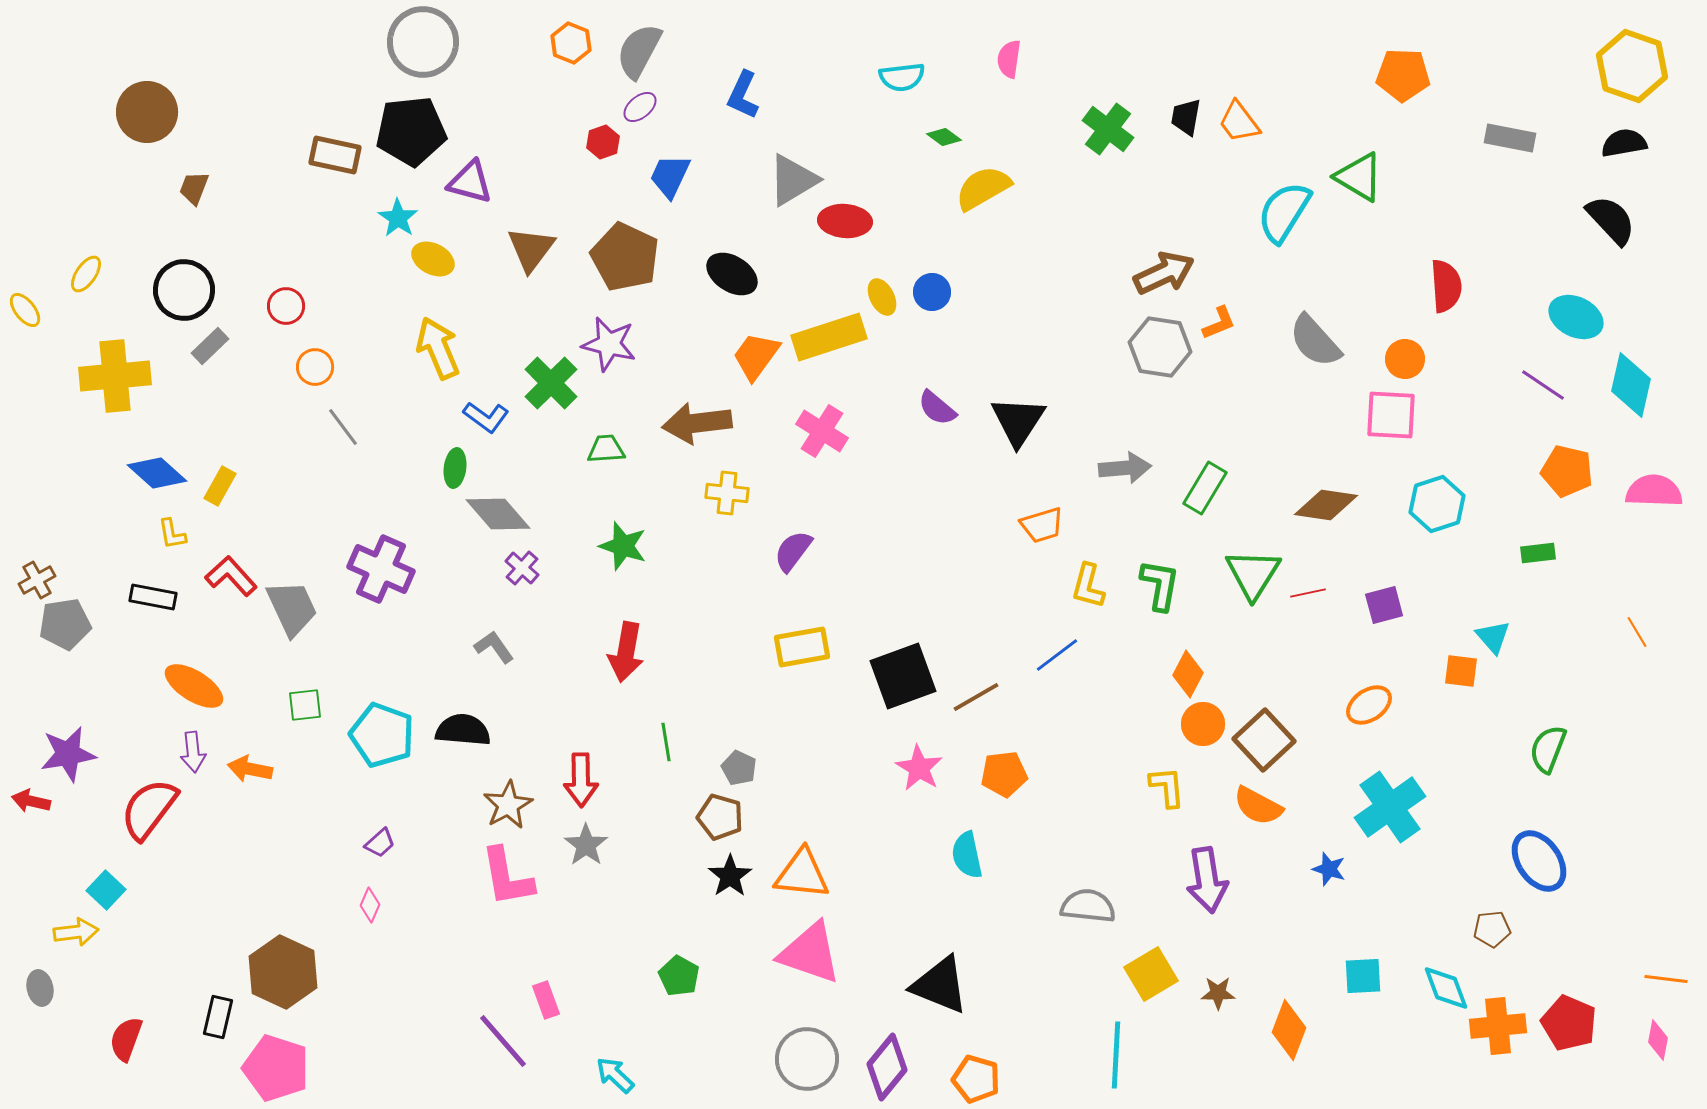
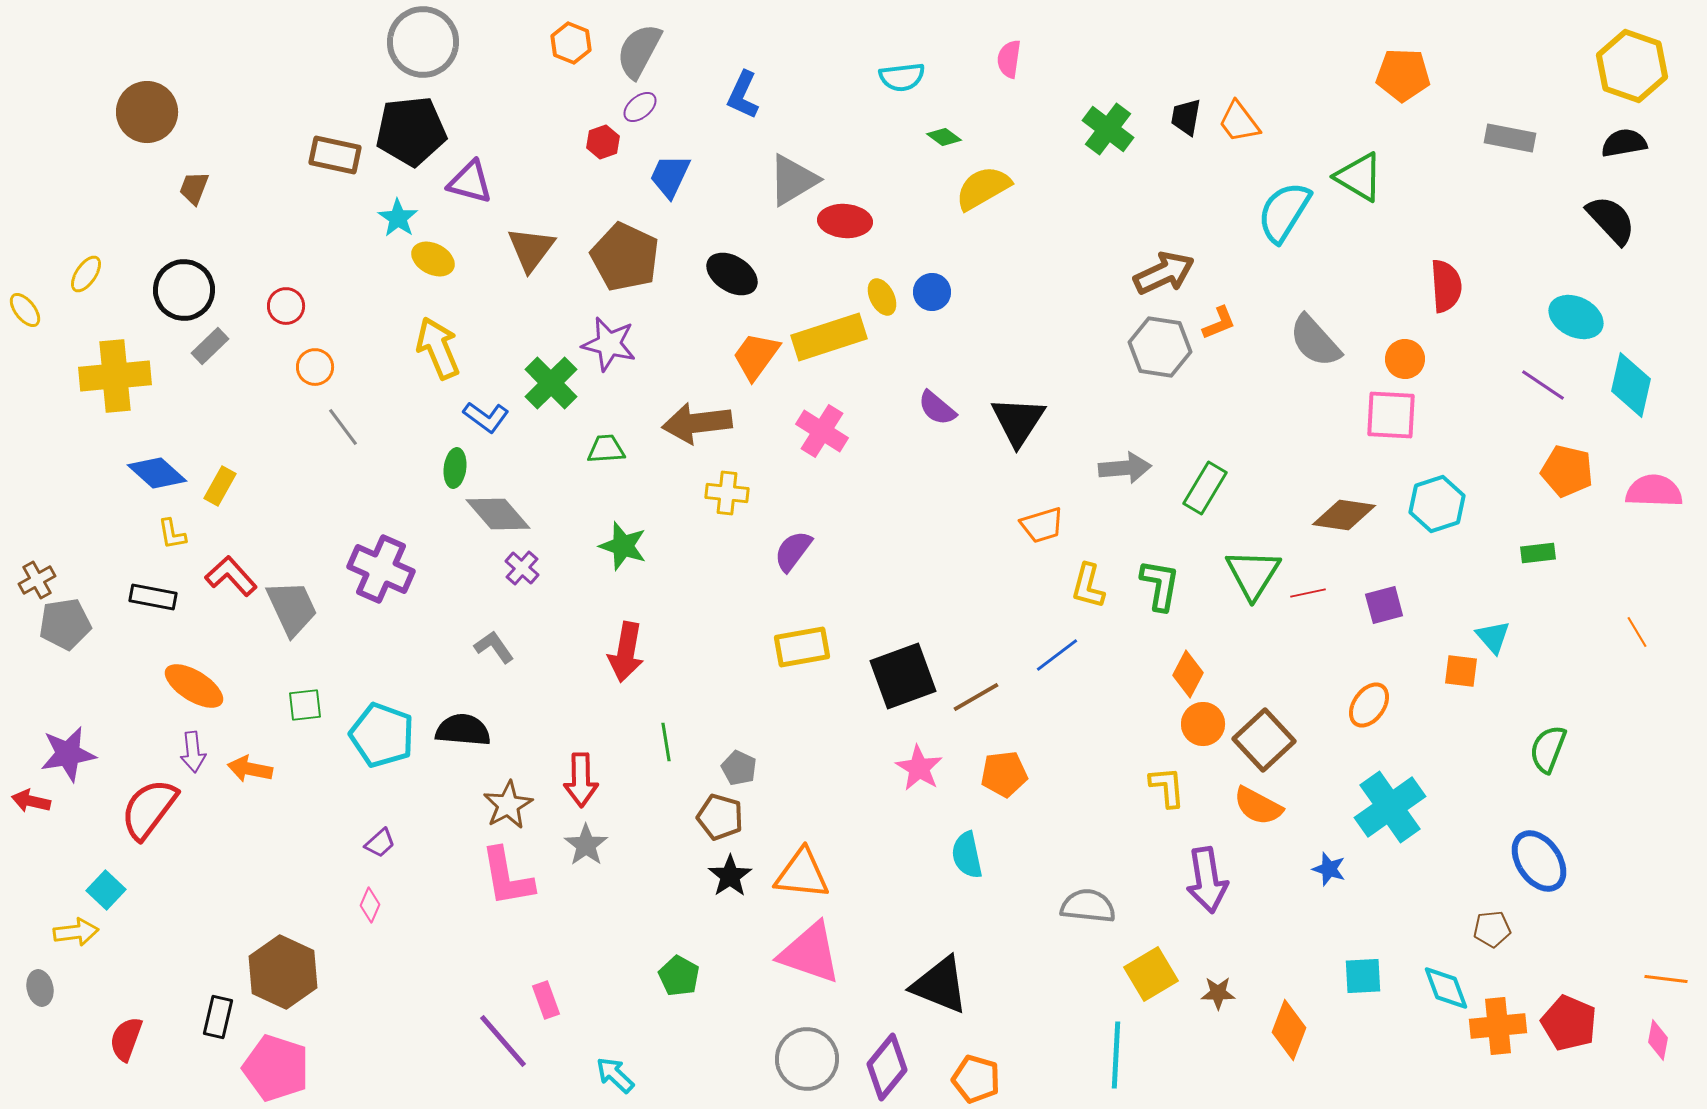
brown diamond at (1326, 505): moved 18 px right, 10 px down
orange ellipse at (1369, 705): rotated 21 degrees counterclockwise
